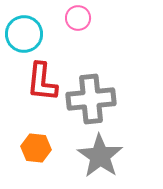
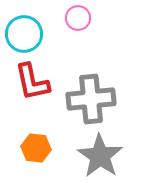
red L-shape: moved 10 px left; rotated 18 degrees counterclockwise
